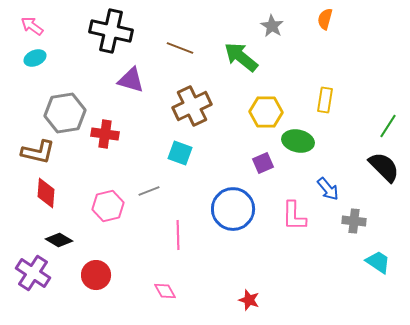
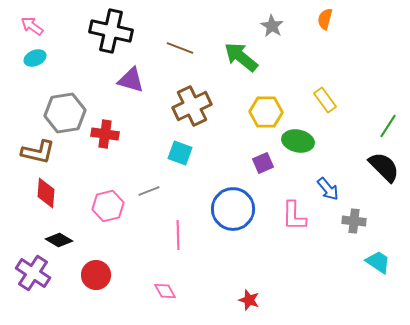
yellow rectangle: rotated 45 degrees counterclockwise
